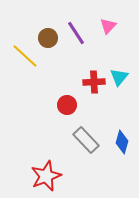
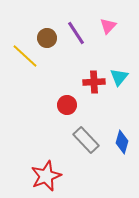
brown circle: moved 1 px left
